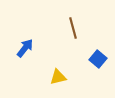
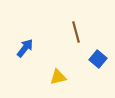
brown line: moved 3 px right, 4 px down
